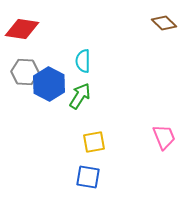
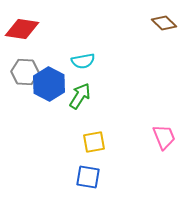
cyan semicircle: rotated 100 degrees counterclockwise
